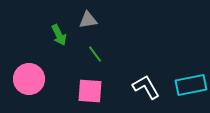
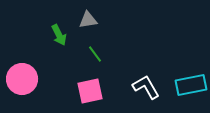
pink circle: moved 7 px left
pink square: rotated 16 degrees counterclockwise
